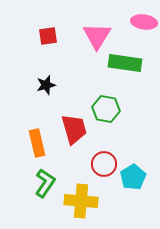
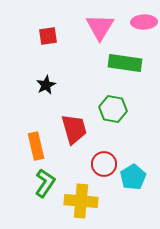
pink ellipse: rotated 10 degrees counterclockwise
pink triangle: moved 3 px right, 9 px up
black star: rotated 12 degrees counterclockwise
green hexagon: moved 7 px right
orange rectangle: moved 1 px left, 3 px down
